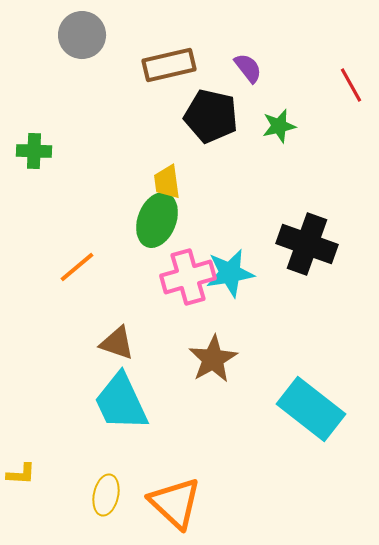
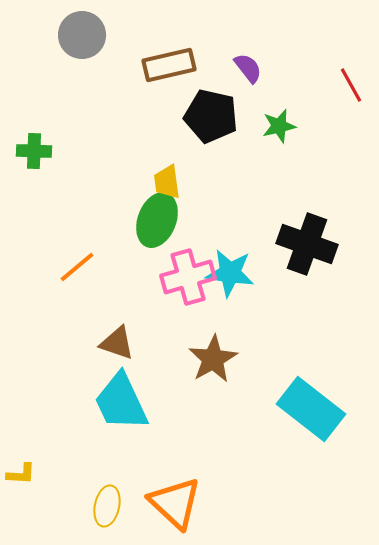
cyan star: rotated 18 degrees clockwise
yellow ellipse: moved 1 px right, 11 px down
